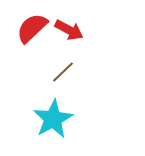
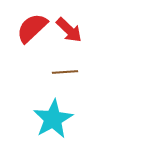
red arrow: rotated 16 degrees clockwise
brown line: moved 2 px right; rotated 40 degrees clockwise
